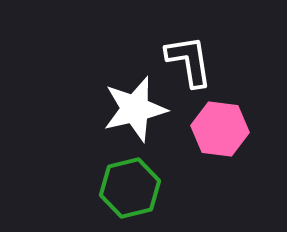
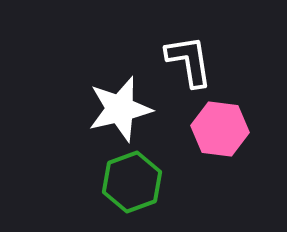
white star: moved 15 px left
green hexagon: moved 2 px right, 6 px up; rotated 6 degrees counterclockwise
